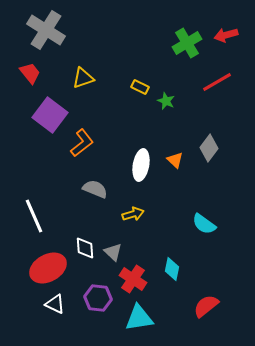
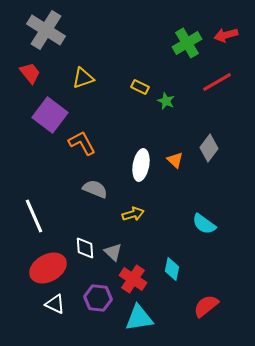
orange L-shape: rotated 80 degrees counterclockwise
